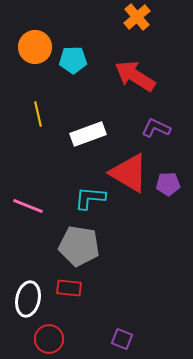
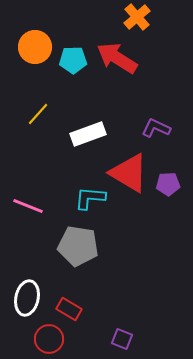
red arrow: moved 18 px left, 18 px up
yellow line: rotated 55 degrees clockwise
gray pentagon: moved 1 px left
red rectangle: moved 21 px down; rotated 25 degrees clockwise
white ellipse: moved 1 px left, 1 px up
